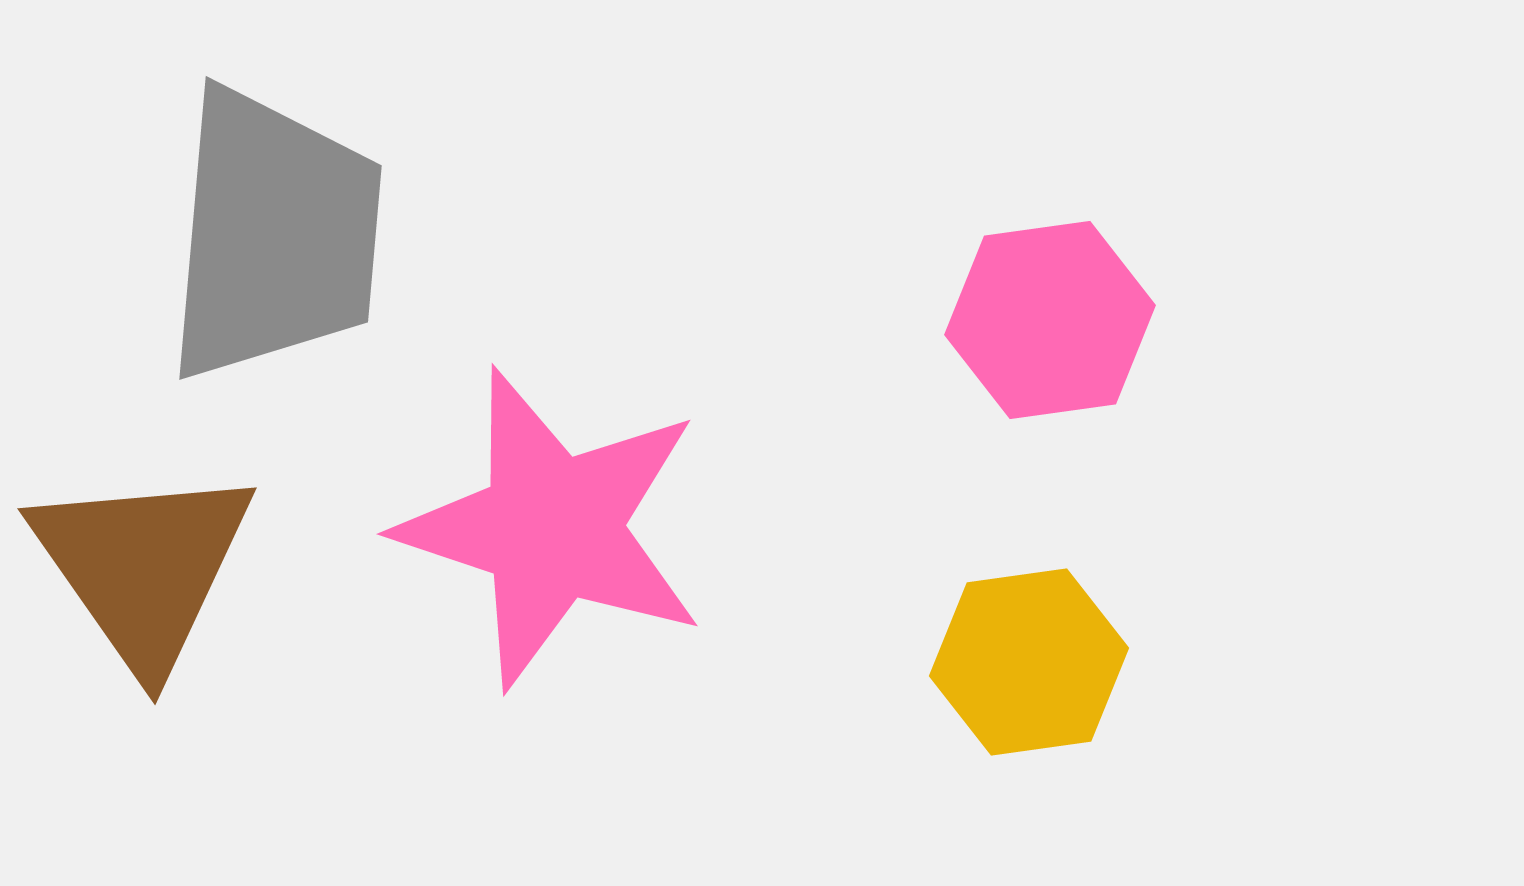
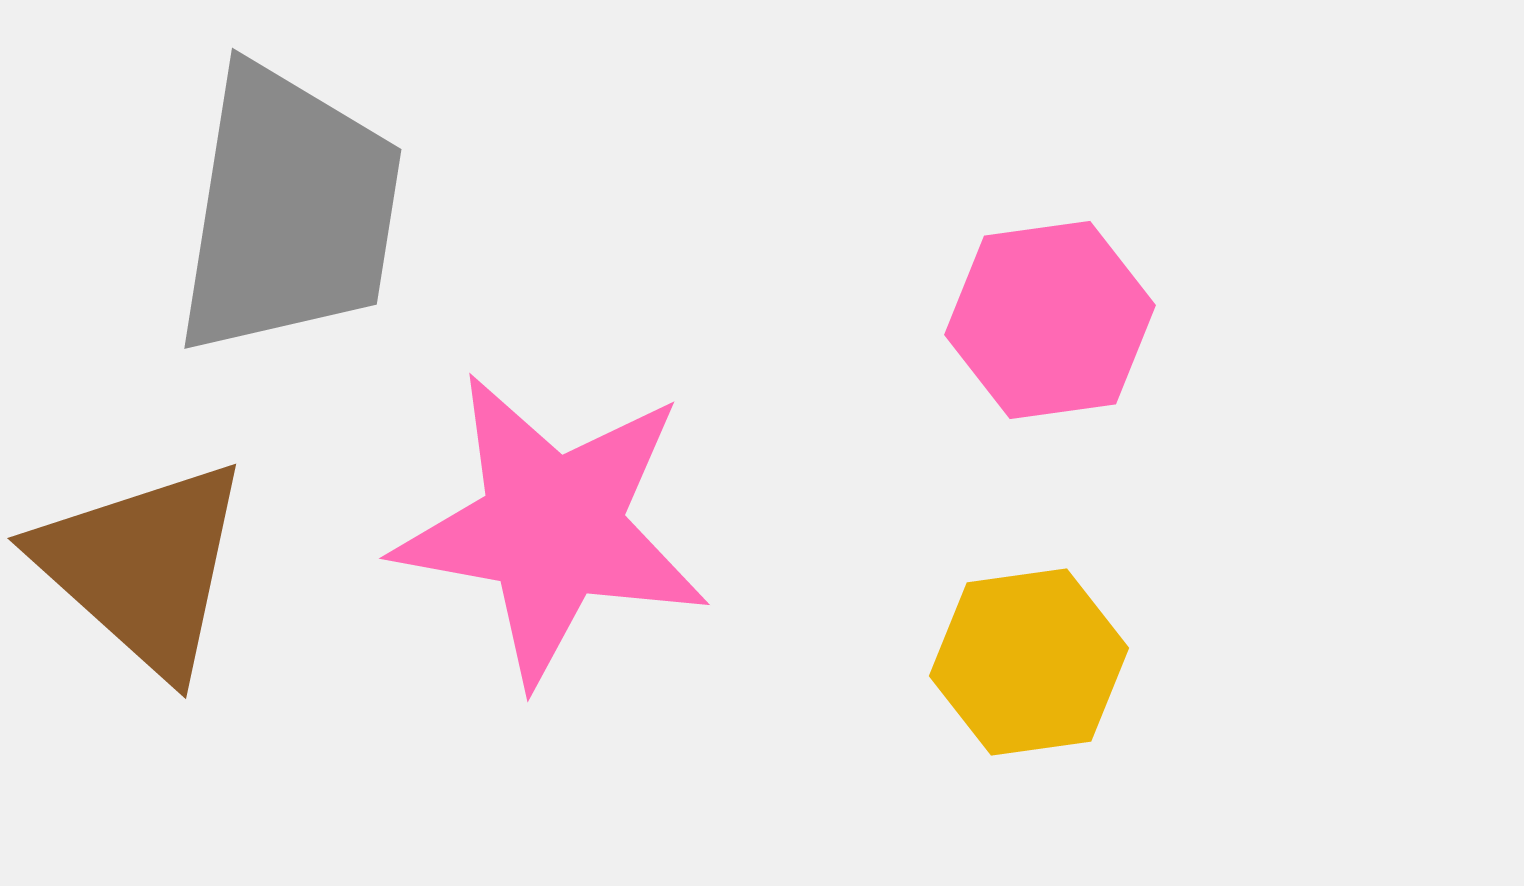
gray trapezoid: moved 15 px right, 24 px up; rotated 4 degrees clockwise
pink star: rotated 8 degrees counterclockwise
brown triangle: rotated 13 degrees counterclockwise
